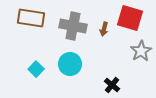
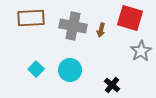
brown rectangle: rotated 12 degrees counterclockwise
brown arrow: moved 3 px left, 1 px down
cyan circle: moved 6 px down
